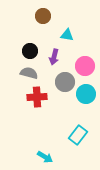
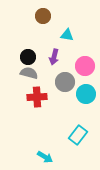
black circle: moved 2 px left, 6 px down
